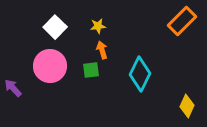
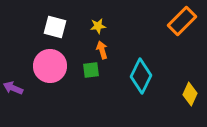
white square: rotated 30 degrees counterclockwise
cyan diamond: moved 1 px right, 2 px down
purple arrow: rotated 24 degrees counterclockwise
yellow diamond: moved 3 px right, 12 px up
